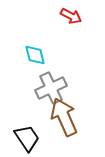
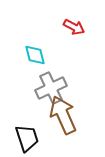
red arrow: moved 3 px right, 11 px down
brown arrow: moved 1 px left, 2 px up
black trapezoid: rotated 16 degrees clockwise
